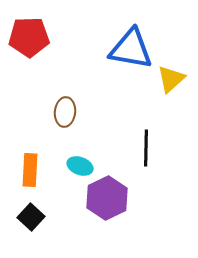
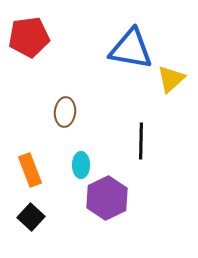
red pentagon: rotated 6 degrees counterclockwise
black line: moved 5 px left, 7 px up
cyan ellipse: moved 1 px right, 1 px up; rotated 70 degrees clockwise
orange rectangle: rotated 24 degrees counterclockwise
